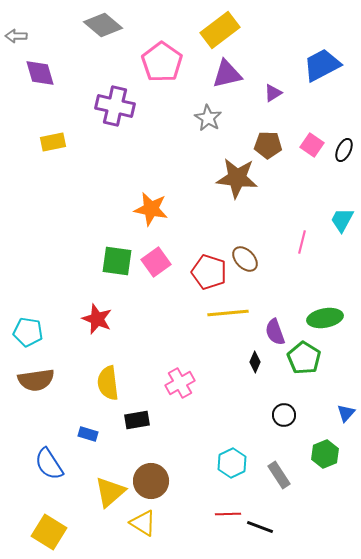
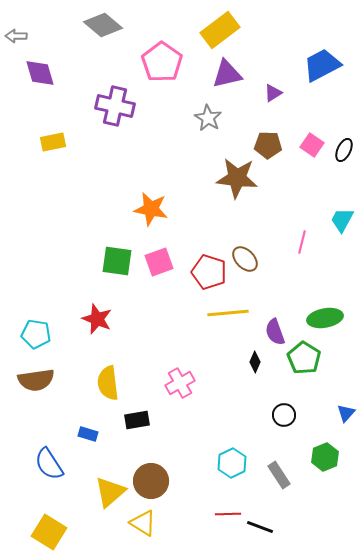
pink square at (156, 262): moved 3 px right; rotated 16 degrees clockwise
cyan pentagon at (28, 332): moved 8 px right, 2 px down
green hexagon at (325, 454): moved 3 px down
